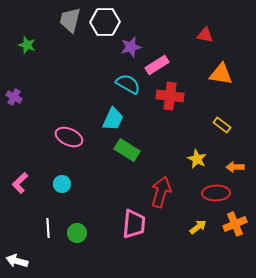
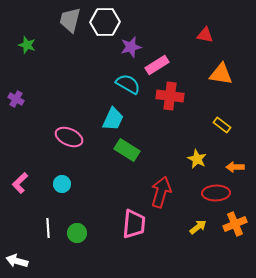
purple cross: moved 2 px right, 2 px down
